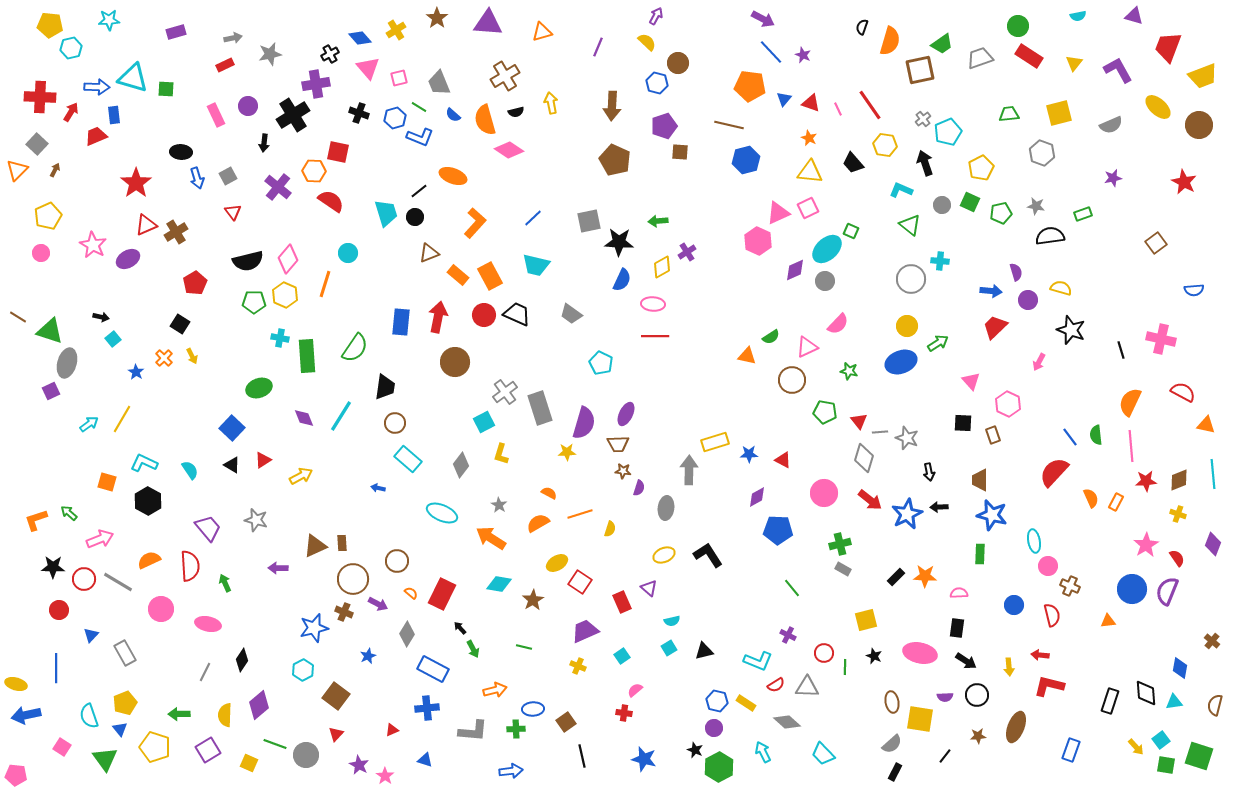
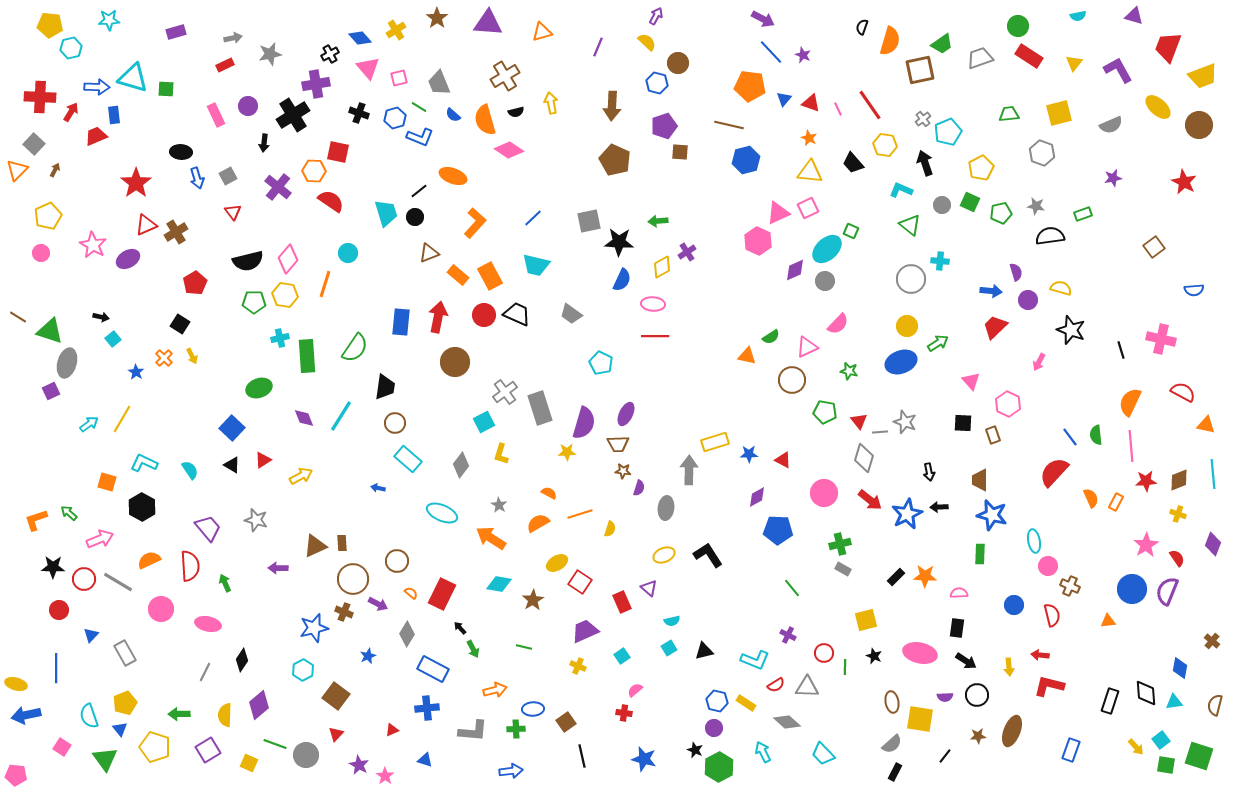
gray square at (37, 144): moved 3 px left
brown square at (1156, 243): moved 2 px left, 4 px down
yellow hexagon at (285, 295): rotated 15 degrees counterclockwise
cyan cross at (280, 338): rotated 24 degrees counterclockwise
gray star at (907, 438): moved 2 px left, 16 px up
black hexagon at (148, 501): moved 6 px left, 6 px down
cyan L-shape at (758, 661): moved 3 px left, 1 px up
brown ellipse at (1016, 727): moved 4 px left, 4 px down
